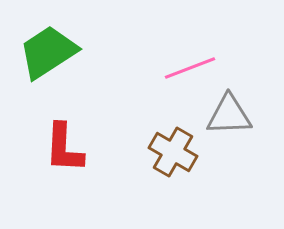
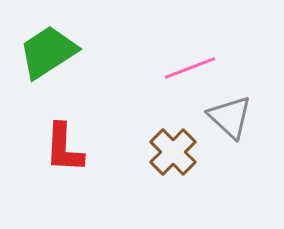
gray triangle: moved 1 px right, 2 px down; rotated 45 degrees clockwise
brown cross: rotated 15 degrees clockwise
